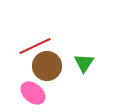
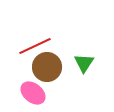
brown circle: moved 1 px down
